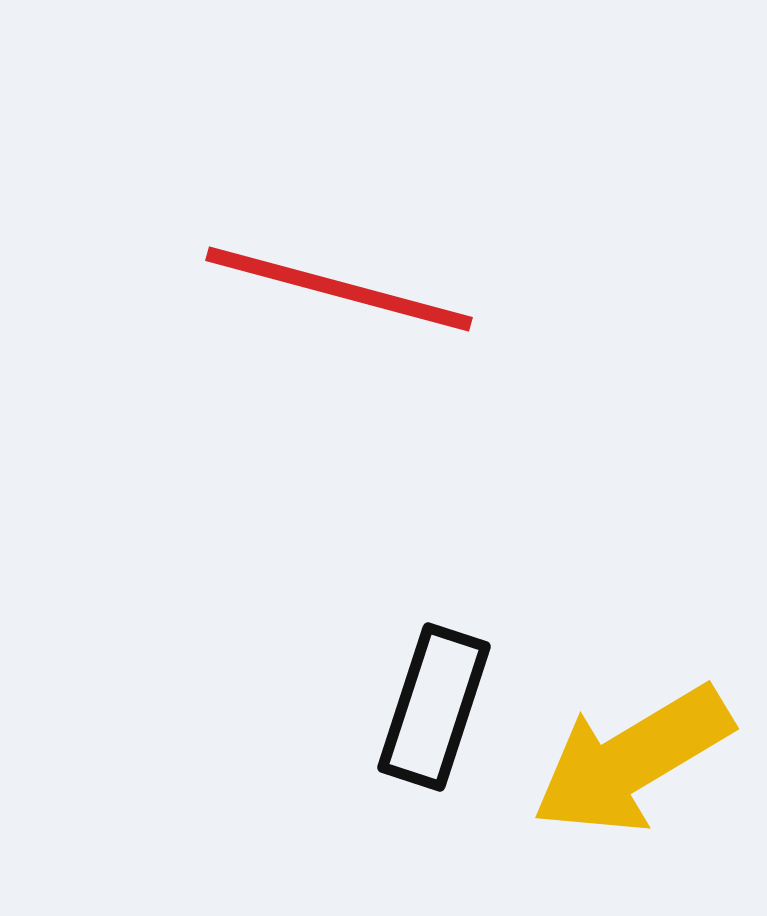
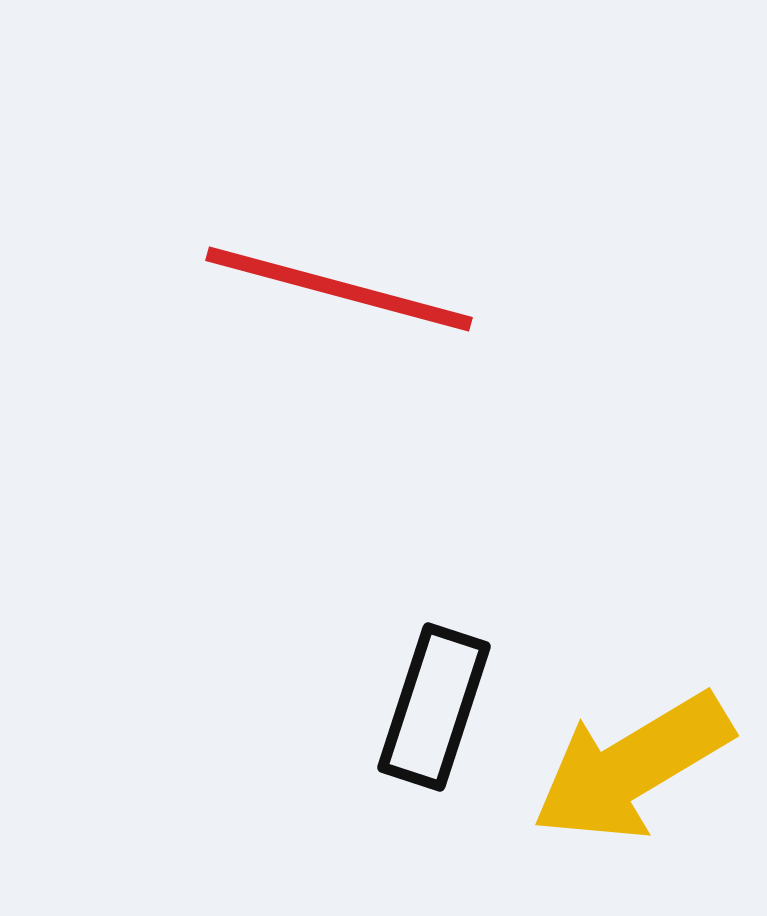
yellow arrow: moved 7 px down
